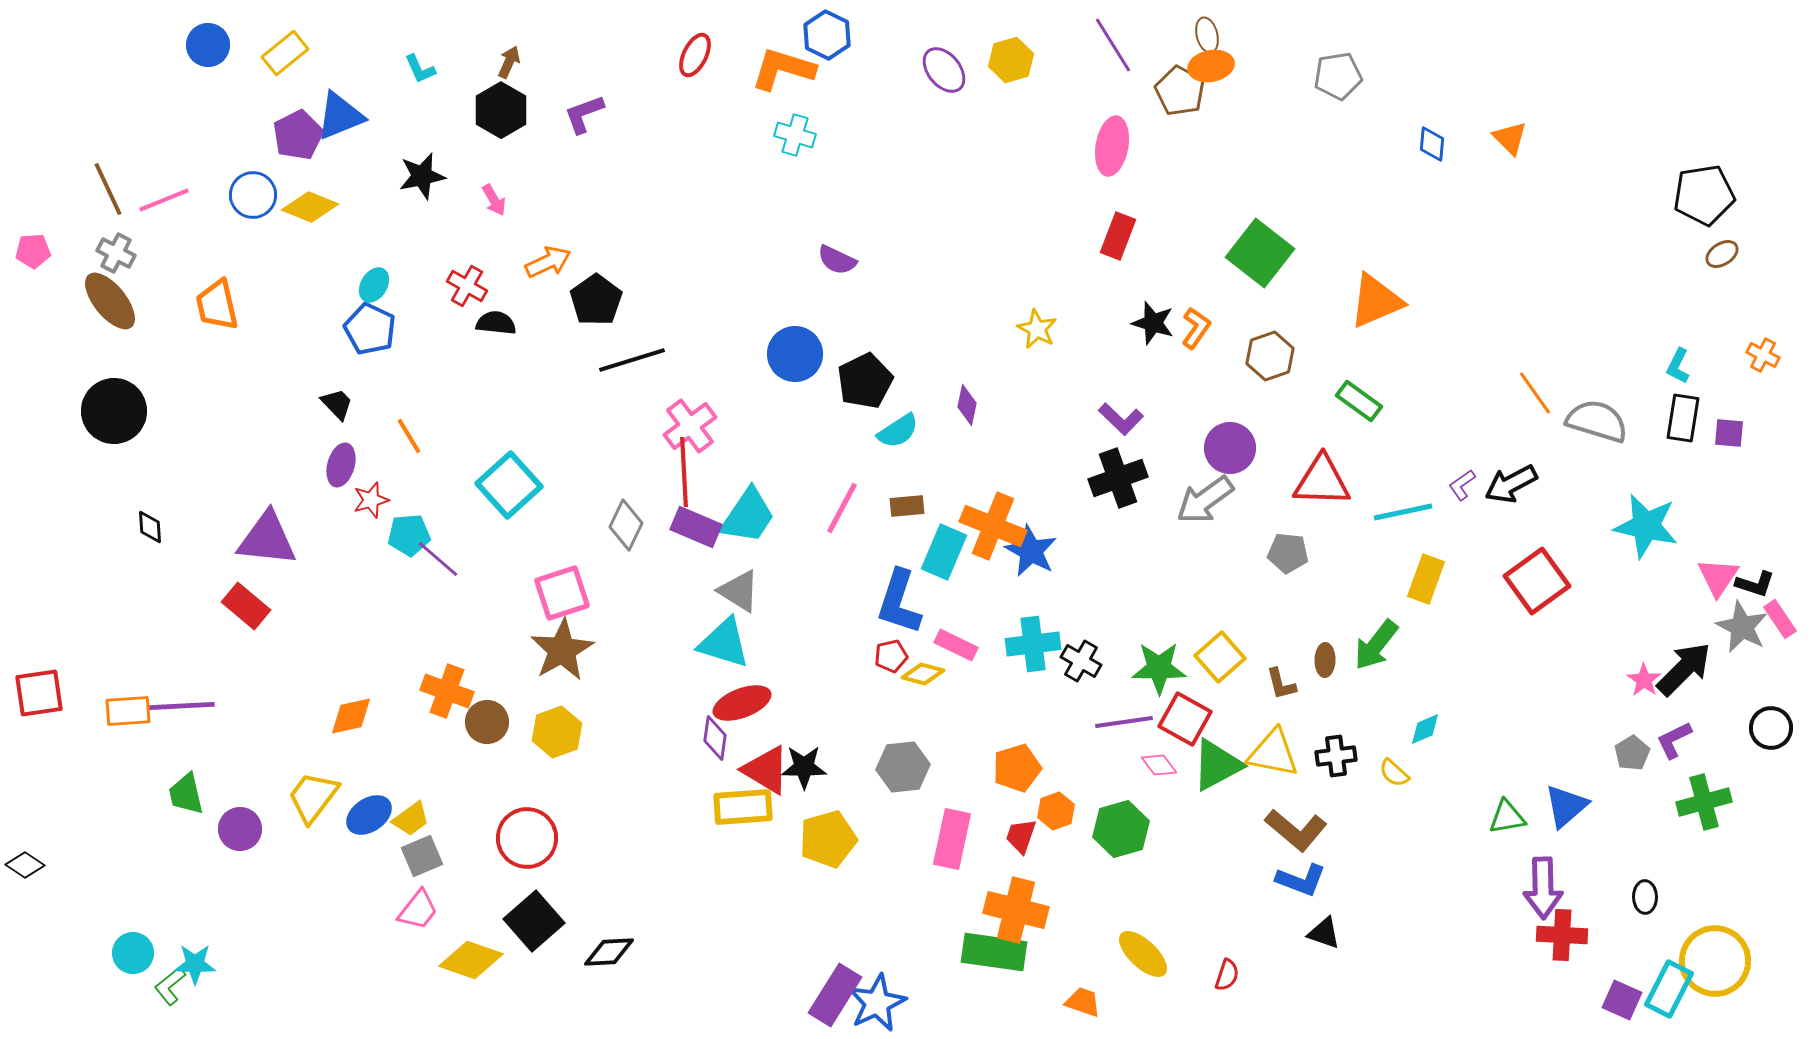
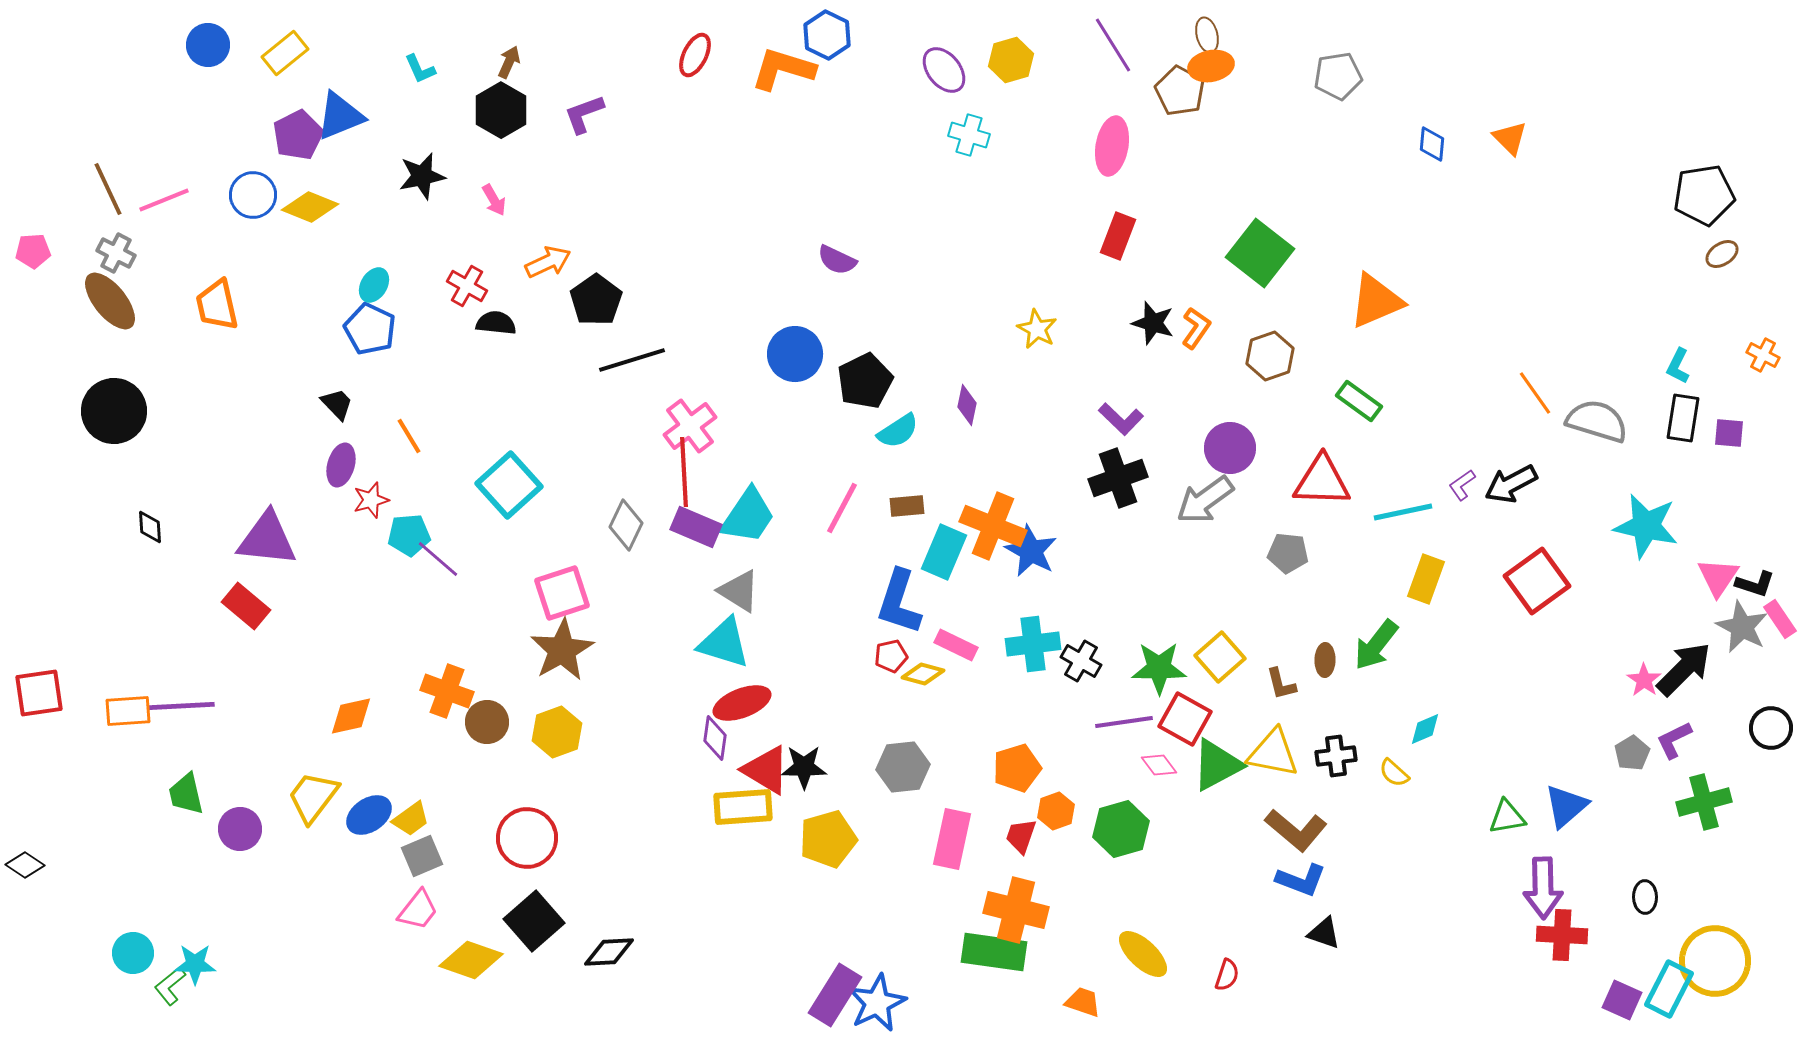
cyan cross at (795, 135): moved 174 px right
